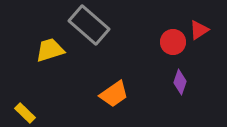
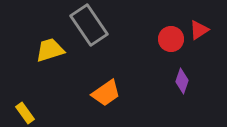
gray rectangle: rotated 15 degrees clockwise
red circle: moved 2 px left, 3 px up
purple diamond: moved 2 px right, 1 px up
orange trapezoid: moved 8 px left, 1 px up
yellow rectangle: rotated 10 degrees clockwise
